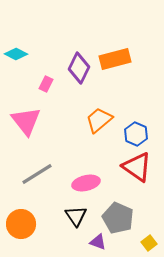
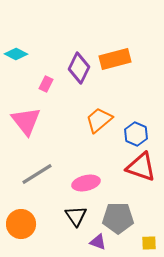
red triangle: moved 4 px right; rotated 16 degrees counterclockwise
gray pentagon: rotated 24 degrees counterclockwise
yellow square: rotated 35 degrees clockwise
